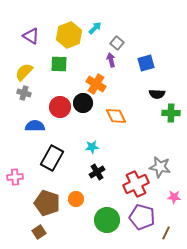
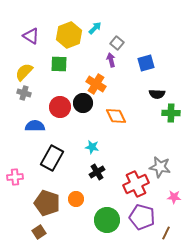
cyan star: rotated 16 degrees clockwise
